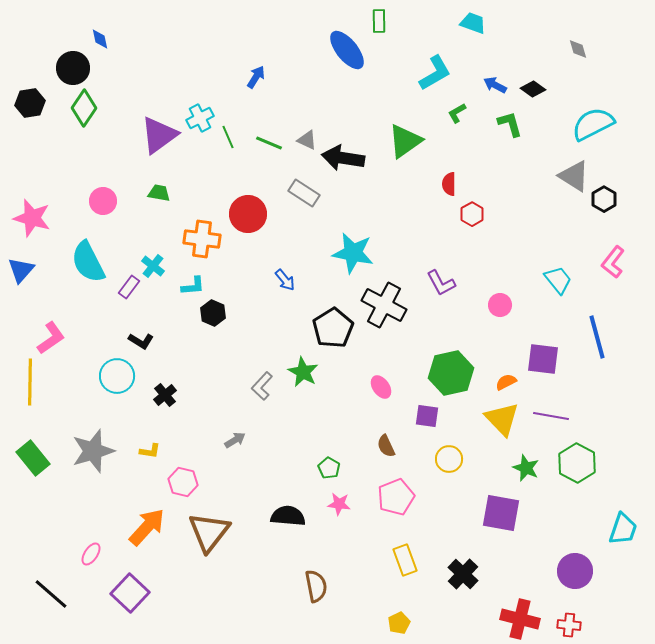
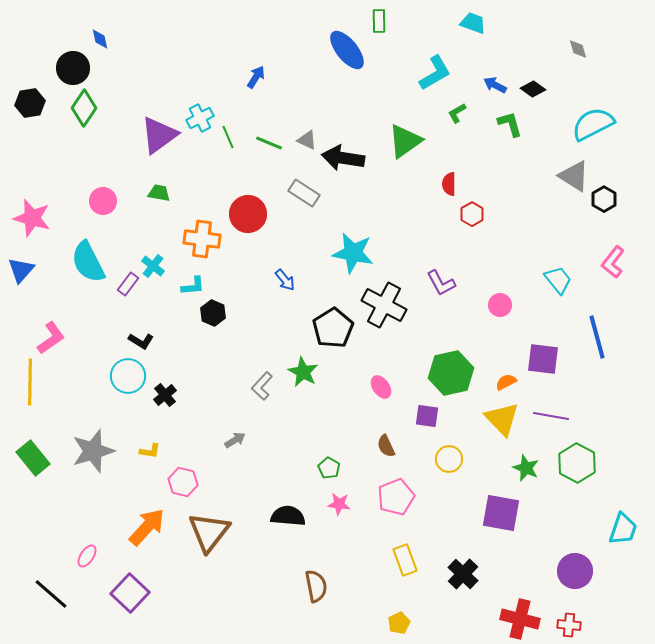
purple rectangle at (129, 287): moved 1 px left, 3 px up
cyan circle at (117, 376): moved 11 px right
pink ellipse at (91, 554): moved 4 px left, 2 px down
